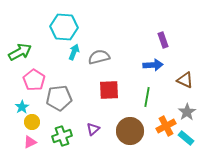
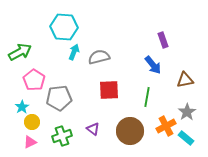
blue arrow: rotated 54 degrees clockwise
brown triangle: rotated 36 degrees counterclockwise
purple triangle: rotated 40 degrees counterclockwise
